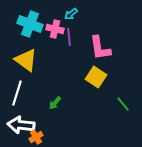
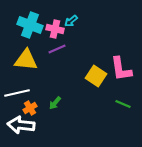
cyan arrow: moved 7 px down
cyan cross: moved 1 px down
purple line: moved 12 px left, 12 px down; rotated 72 degrees clockwise
pink L-shape: moved 21 px right, 21 px down
yellow triangle: rotated 30 degrees counterclockwise
yellow square: moved 1 px up
white line: rotated 60 degrees clockwise
green line: rotated 28 degrees counterclockwise
orange cross: moved 6 px left, 29 px up
